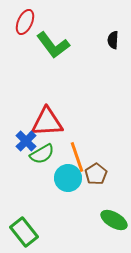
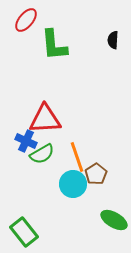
red ellipse: moved 1 px right, 2 px up; rotated 15 degrees clockwise
green L-shape: moved 1 px right; rotated 32 degrees clockwise
red triangle: moved 2 px left, 3 px up
blue cross: rotated 20 degrees counterclockwise
cyan circle: moved 5 px right, 6 px down
